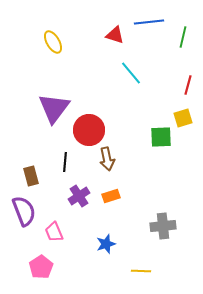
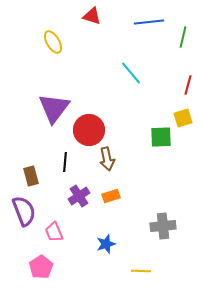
red triangle: moved 23 px left, 19 px up
